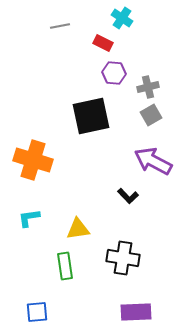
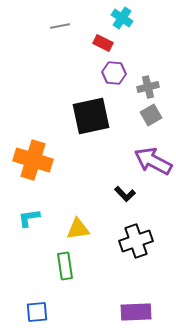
black L-shape: moved 3 px left, 2 px up
black cross: moved 13 px right, 17 px up; rotated 28 degrees counterclockwise
